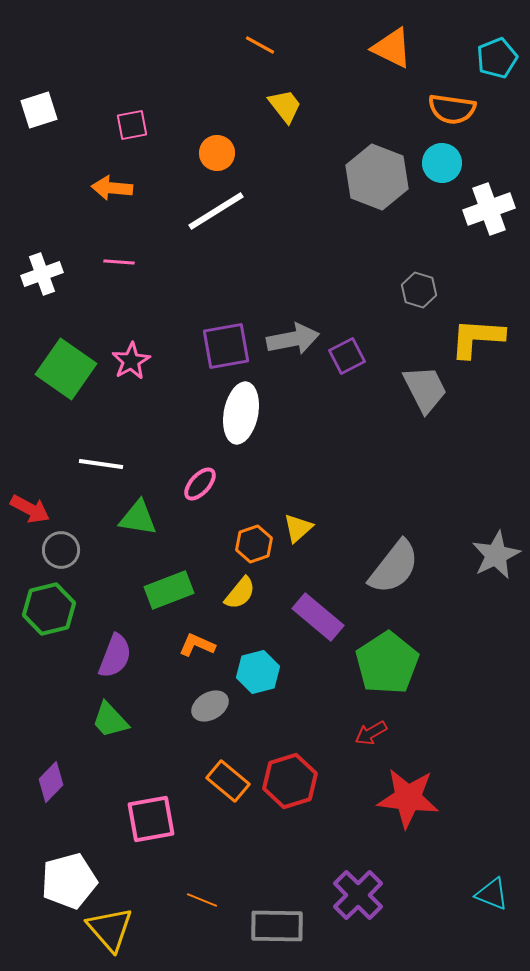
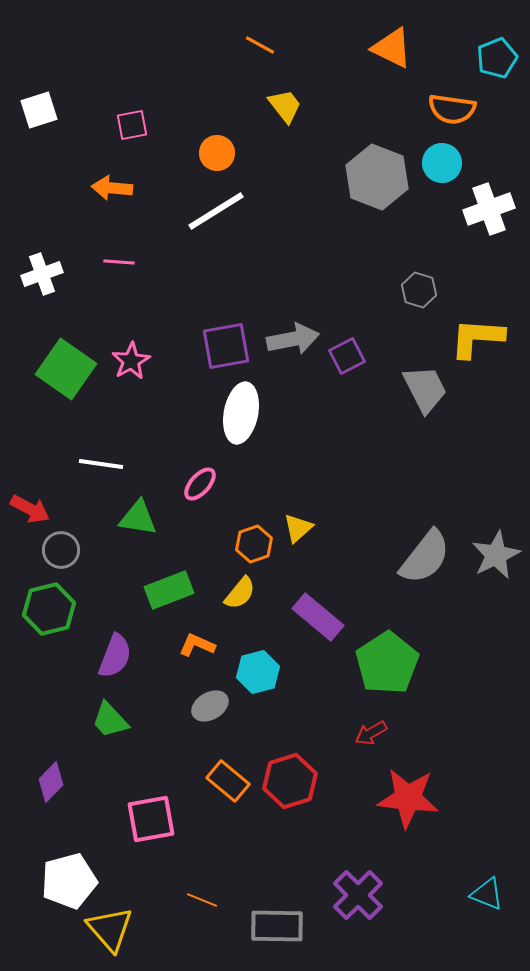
gray semicircle at (394, 567): moved 31 px right, 10 px up
cyan triangle at (492, 894): moved 5 px left
